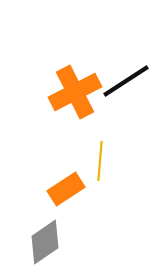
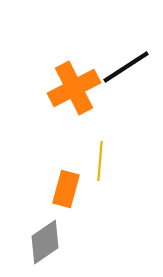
black line: moved 14 px up
orange cross: moved 1 px left, 4 px up
orange rectangle: rotated 42 degrees counterclockwise
